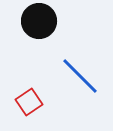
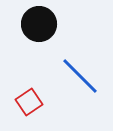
black circle: moved 3 px down
